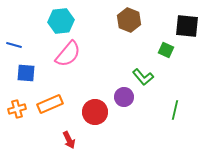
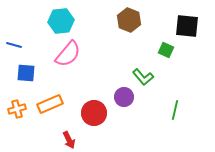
red circle: moved 1 px left, 1 px down
